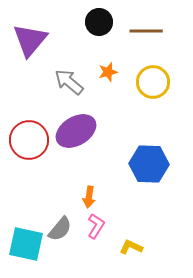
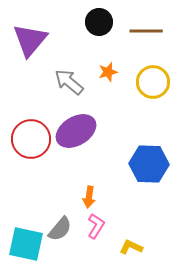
red circle: moved 2 px right, 1 px up
